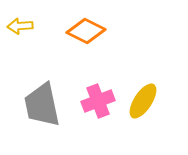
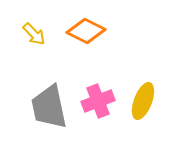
yellow arrow: moved 14 px right, 8 px down; rotated 130 degrees counterclockwise
yellow ellipse: rotated 12 degrees counterclockwise
gray trapezoid: moved 7 px right, 2 px down
